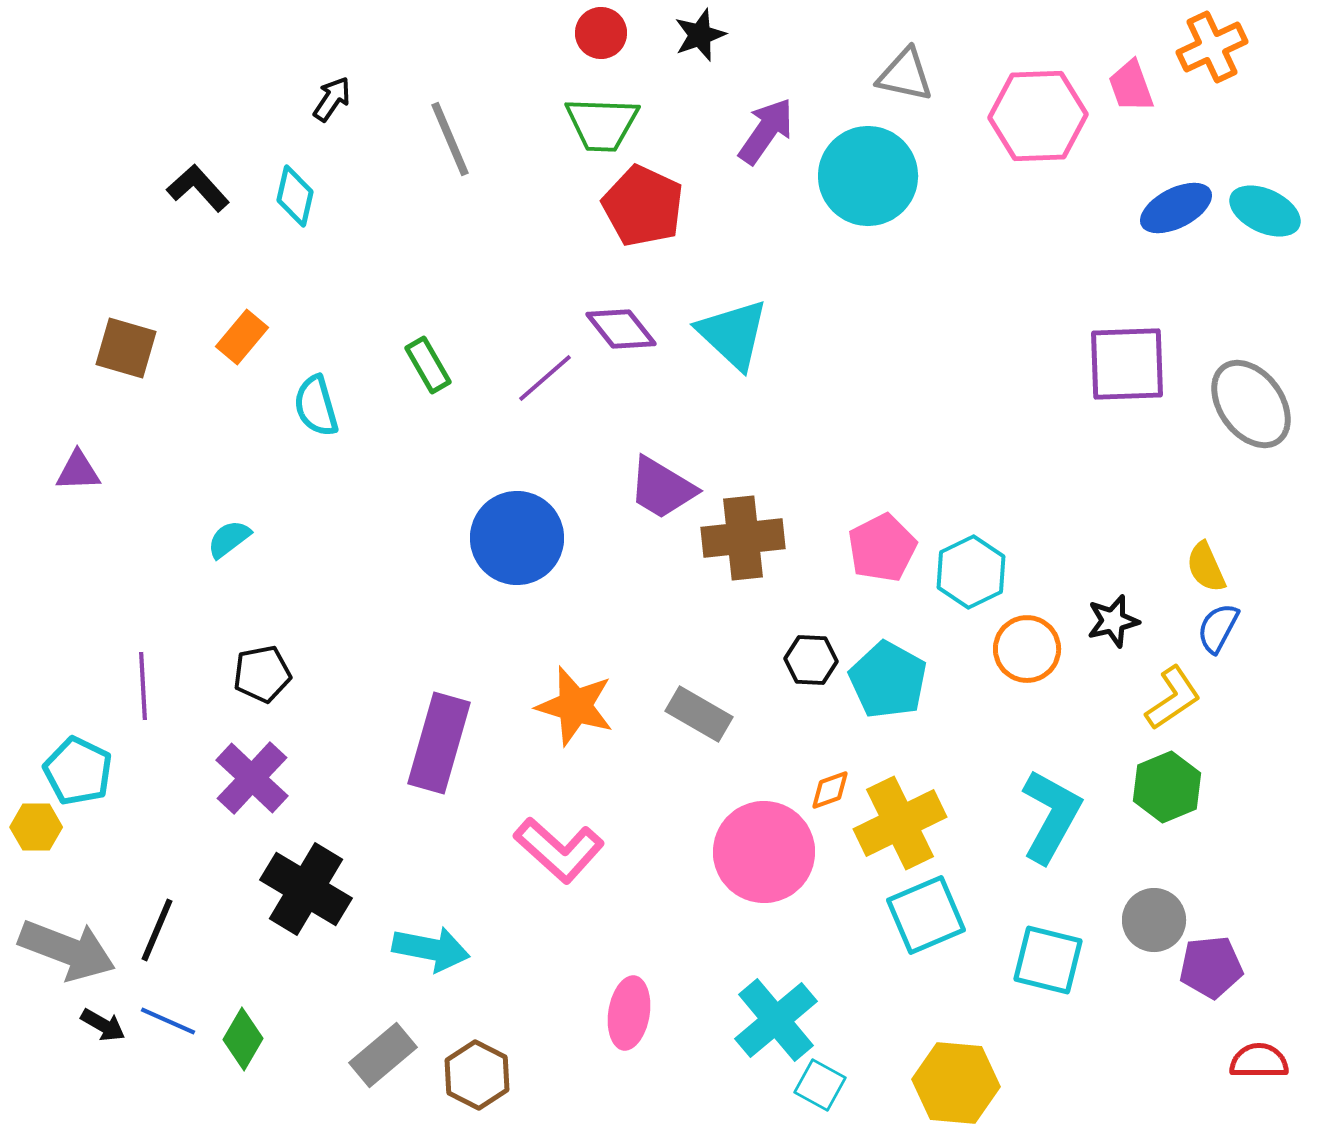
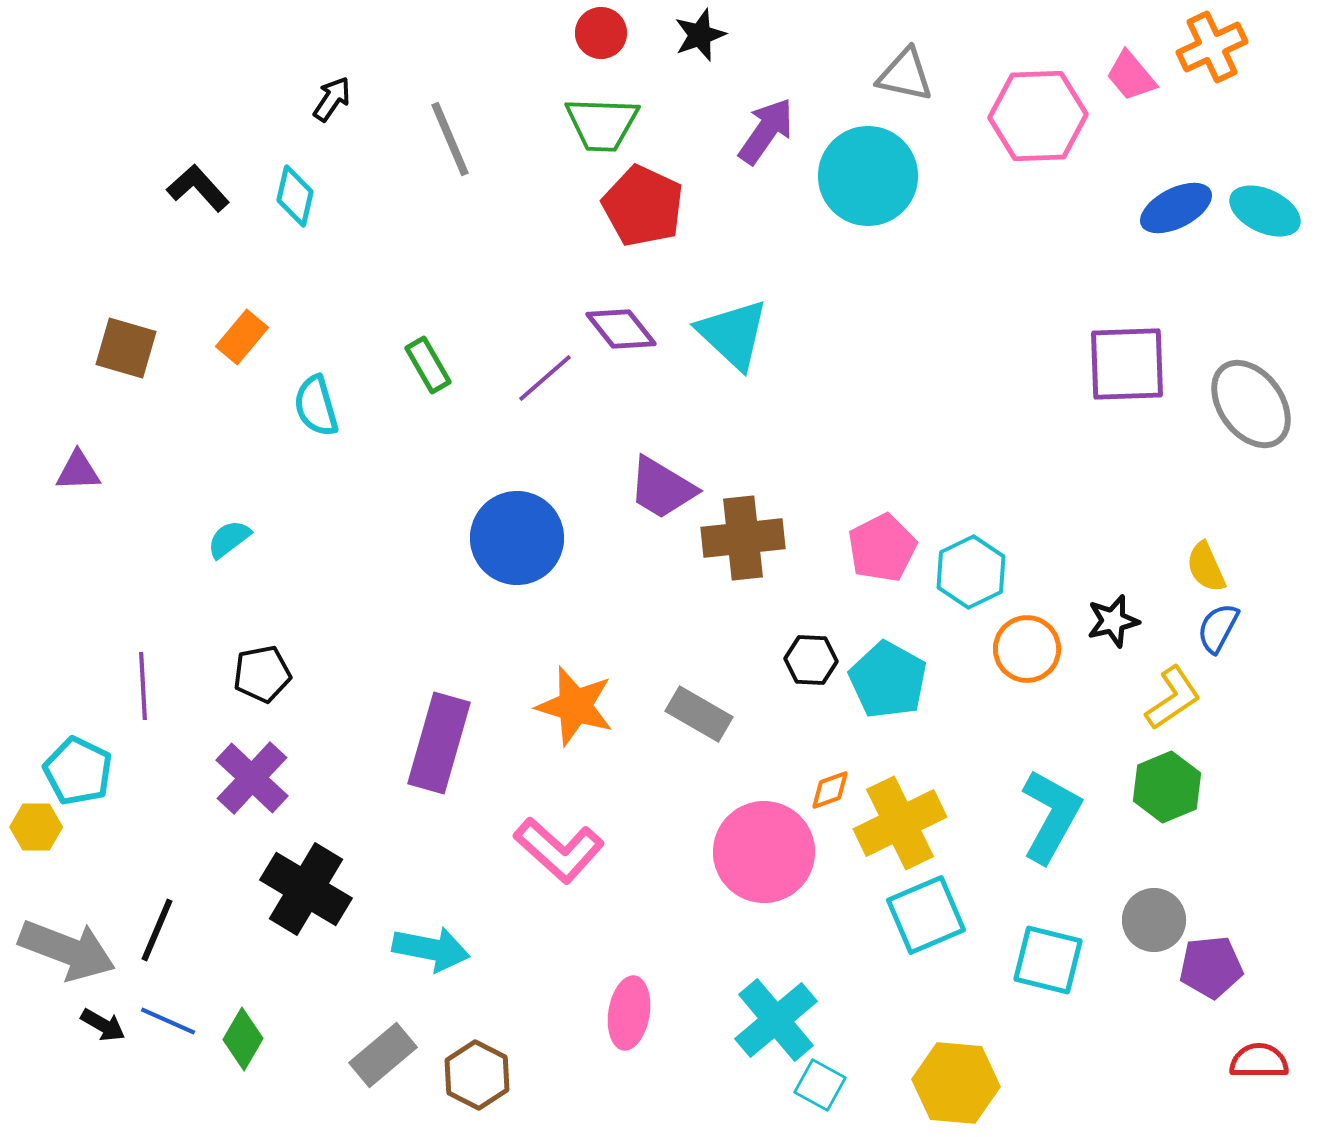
pink trapezoid at (1131, 86): moved 10 px up; rotated 20 degrees counterclockwise
